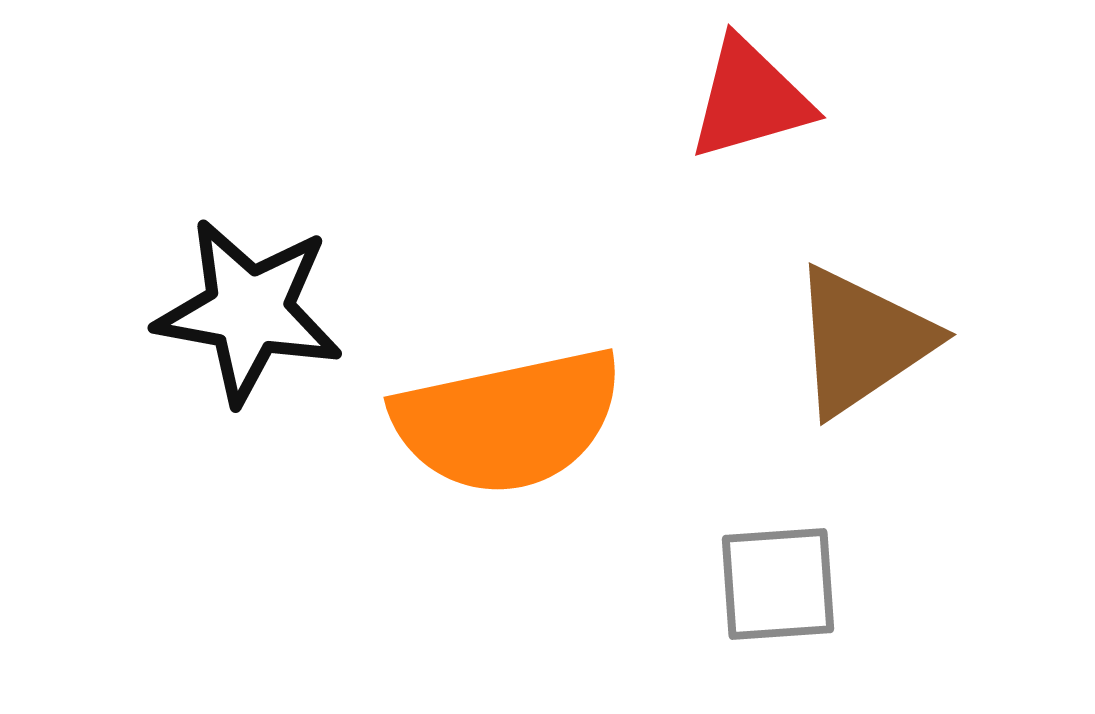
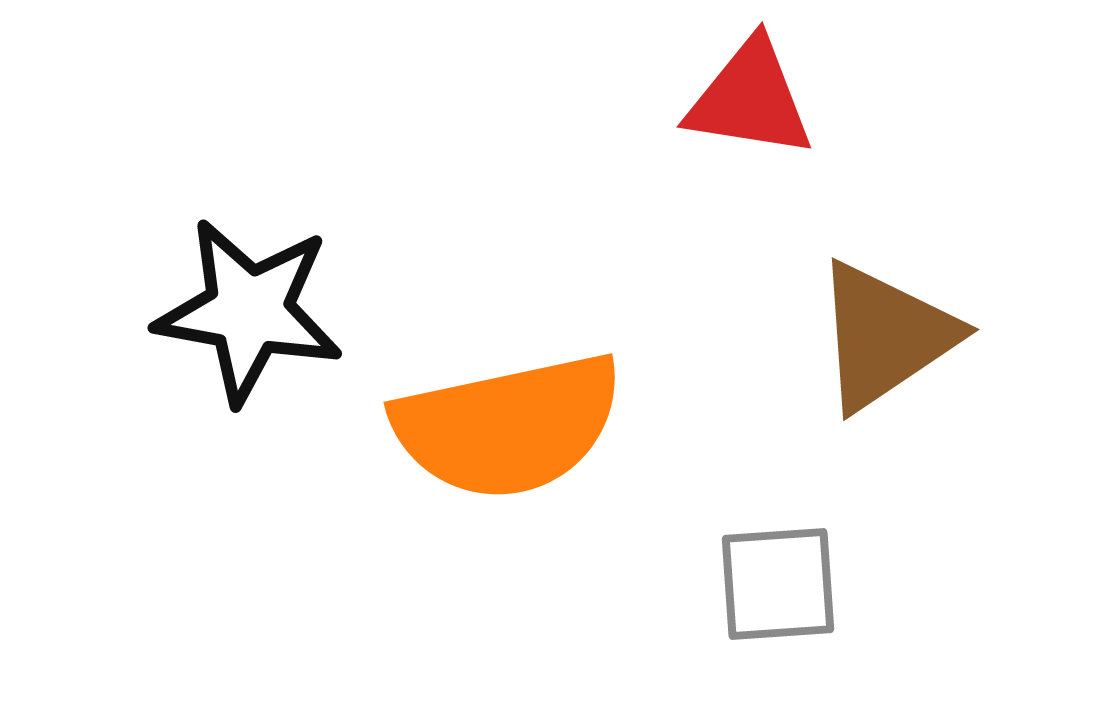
red triangle: rotated 25 degrees clockwise
brown triangle: moved 23 px right, 5 px up
orange semicircle: moved 5 px down
